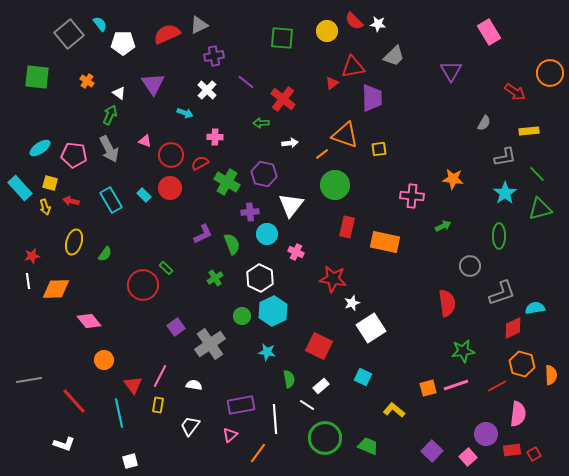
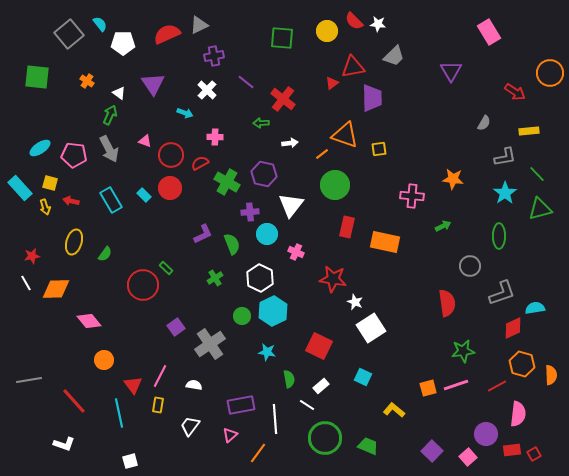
white line at (28, 281): moved 2 px left, 2 px down; rotated 21 degrees counterclockwise
white star at (352, 303): moved 3 px right, 1 px up; rotated 28 degrees counterclockwise
